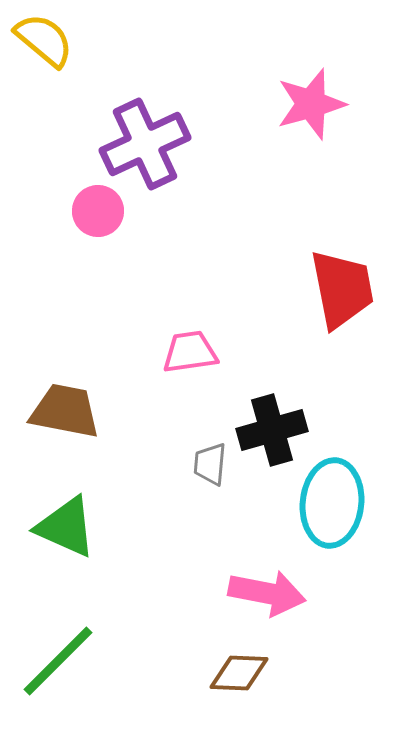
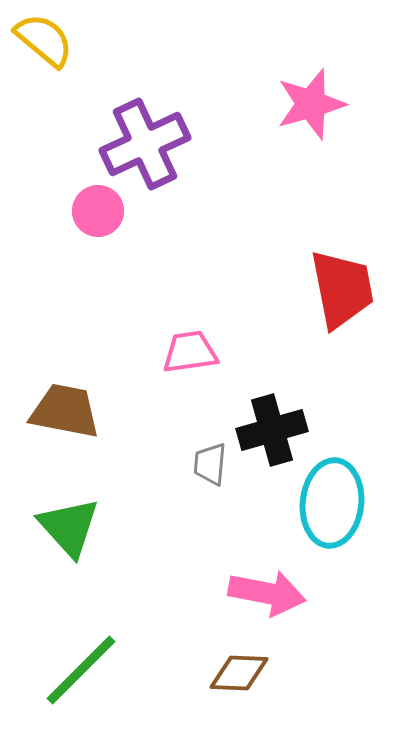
green triangle: moved 3 px right; rotated 24 degrees clockwise
green line: moved 23 px right, 9 px down
